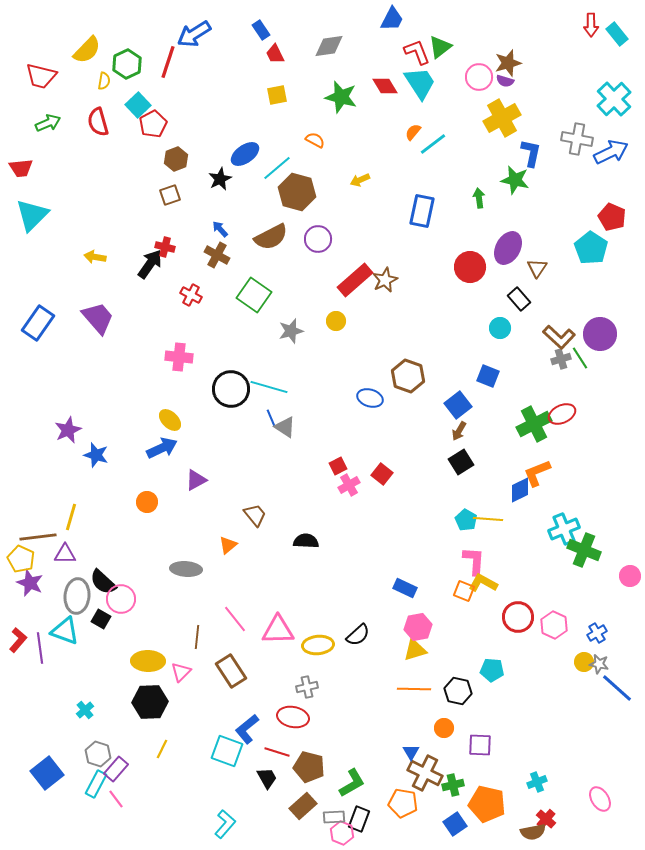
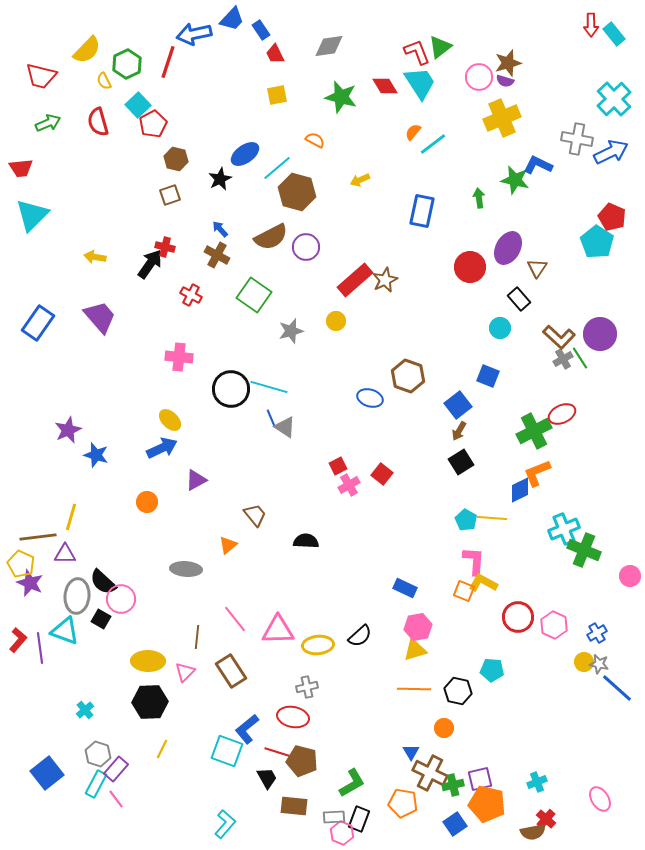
blue trapezoid at (392, 19): moved 160 px left; rotated 16 degrees clockwise
blue arrow at (194, 34): rotated 20 degrees clockwise
cyan rectangle at (617, 34): moved 3 px left
yellow semicircle at (104, 81): rotated 144 degrees clockwise
yellow cross at (502, 118): rotated 6 degrees clockwise
blue L-shape at (531, 153): moved 7 px right, 12 px down; rotated 76 degrees counterclockwise
brown hexagon at (176, 159): rotated 25 degrees counterclockwise
purple circle at (318, 239): moved 12 px left, 8 px down
cyan pentagon at (591, 248): moved 6 px right, 6 px up
purple trapezoid at (98, 318): moved 2 px right, 1 px up
gray cross at (561, 359): moved 2 px right; rotated 12 degrees counterclockwise
green cross at (534, 424): moved 7 px down
yellow line at (488, 519): moved 4 px right, 1 px up
yellow pentagon at (21, 559): moved 5 px down
black semicircle at (358, 635): moved 2 px right, 1 px down
pink triangle at (181, 672): moved 4 px right
purple square at (480, 745): moved 34 px down; rotated 15 degrees counterclockwise
brown pentagon at (309, 767): moved 7 px left, 6 px up
brown cross at (425, 773): moved 5 px right
brown rectangle at (303, 806): moved 9 px left; rotated 48 degrees clockwise
